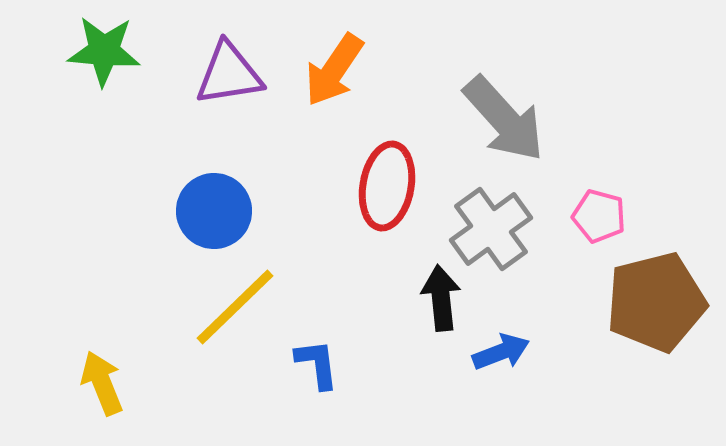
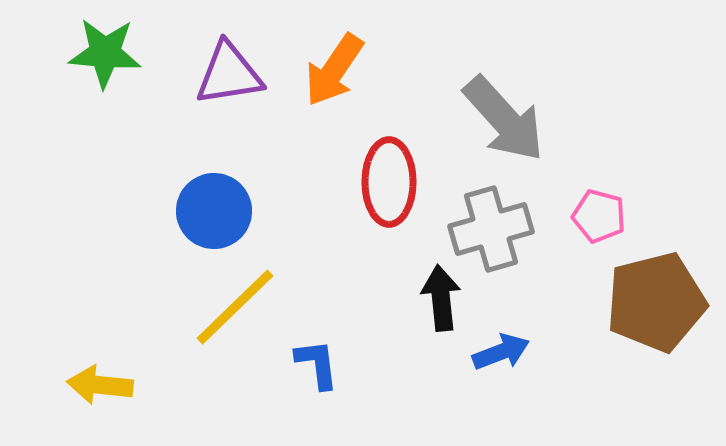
green star: moved 1 px right, 2 px down
red ellipse: moved 2 px right, 4 px up; rotated 10 degrees counterclockwise
gray cross: rotated 20 degrees clockwise
yellow arrow: moved 2 px left, 2 px down; rotated 62 degrees counterclockwise
